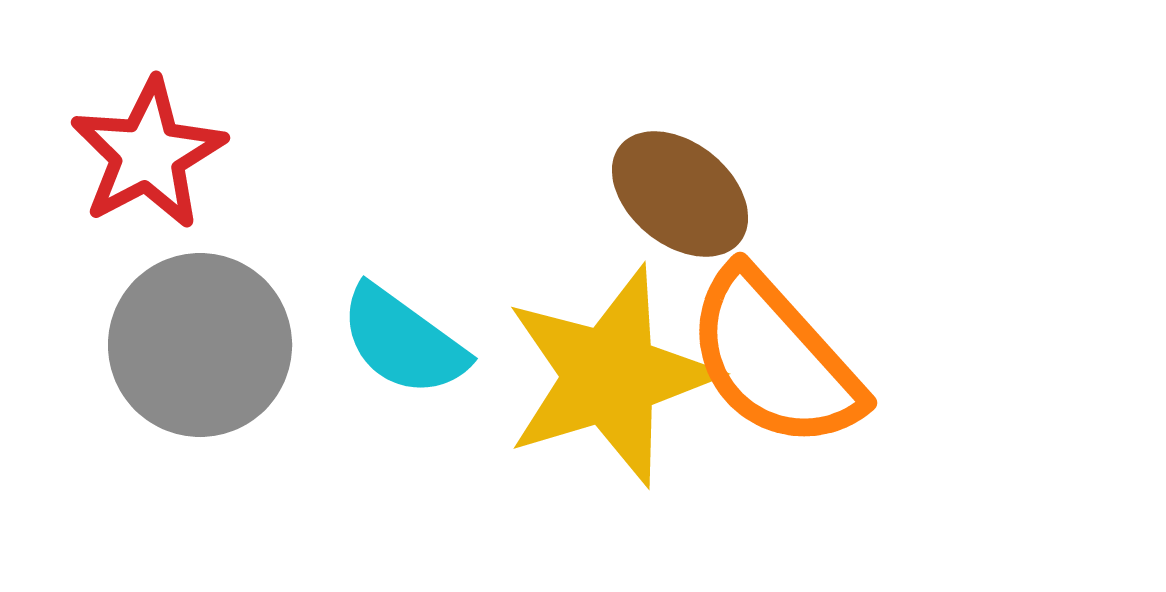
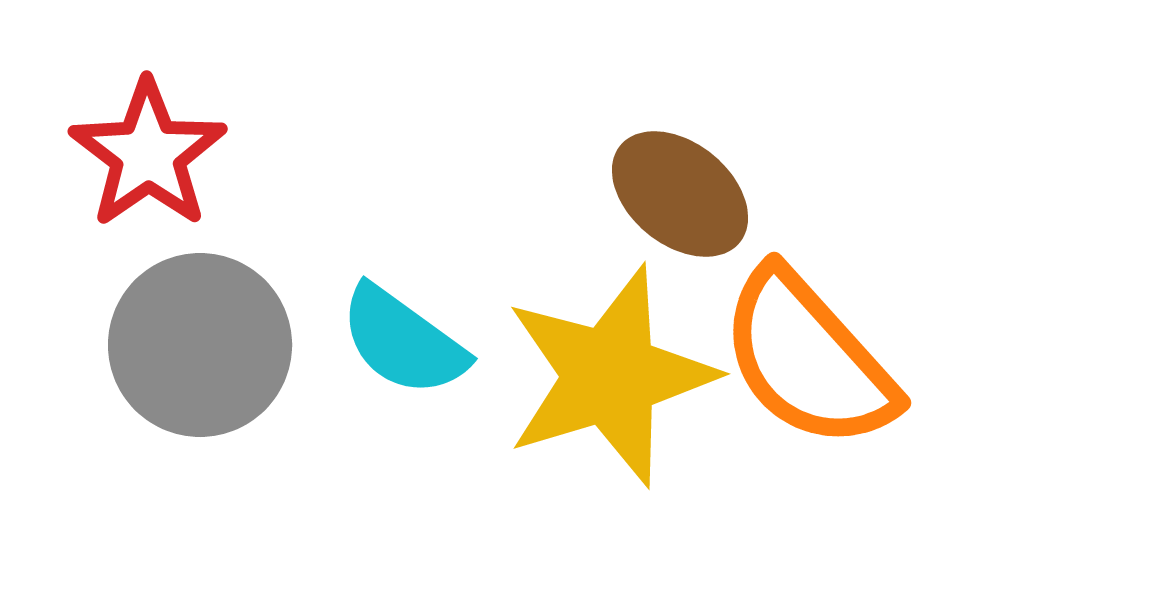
red star: rotated 7 degrees counterclockwise
orange semicircle: moved 34 px right
